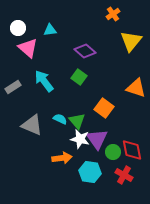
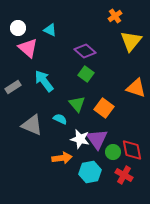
orange cross: moved 2 px right, 2 px down
cyan triangle: rotated 32 degrees clockwise
green square: moved 7 px right, 3 px up
green triangle: moved 17 px up
cyan hexagon: rotated 20 degrees counterclockwise
